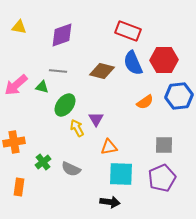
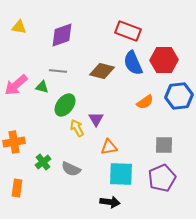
orange rectangle: moved 2 px left, 1 px down
